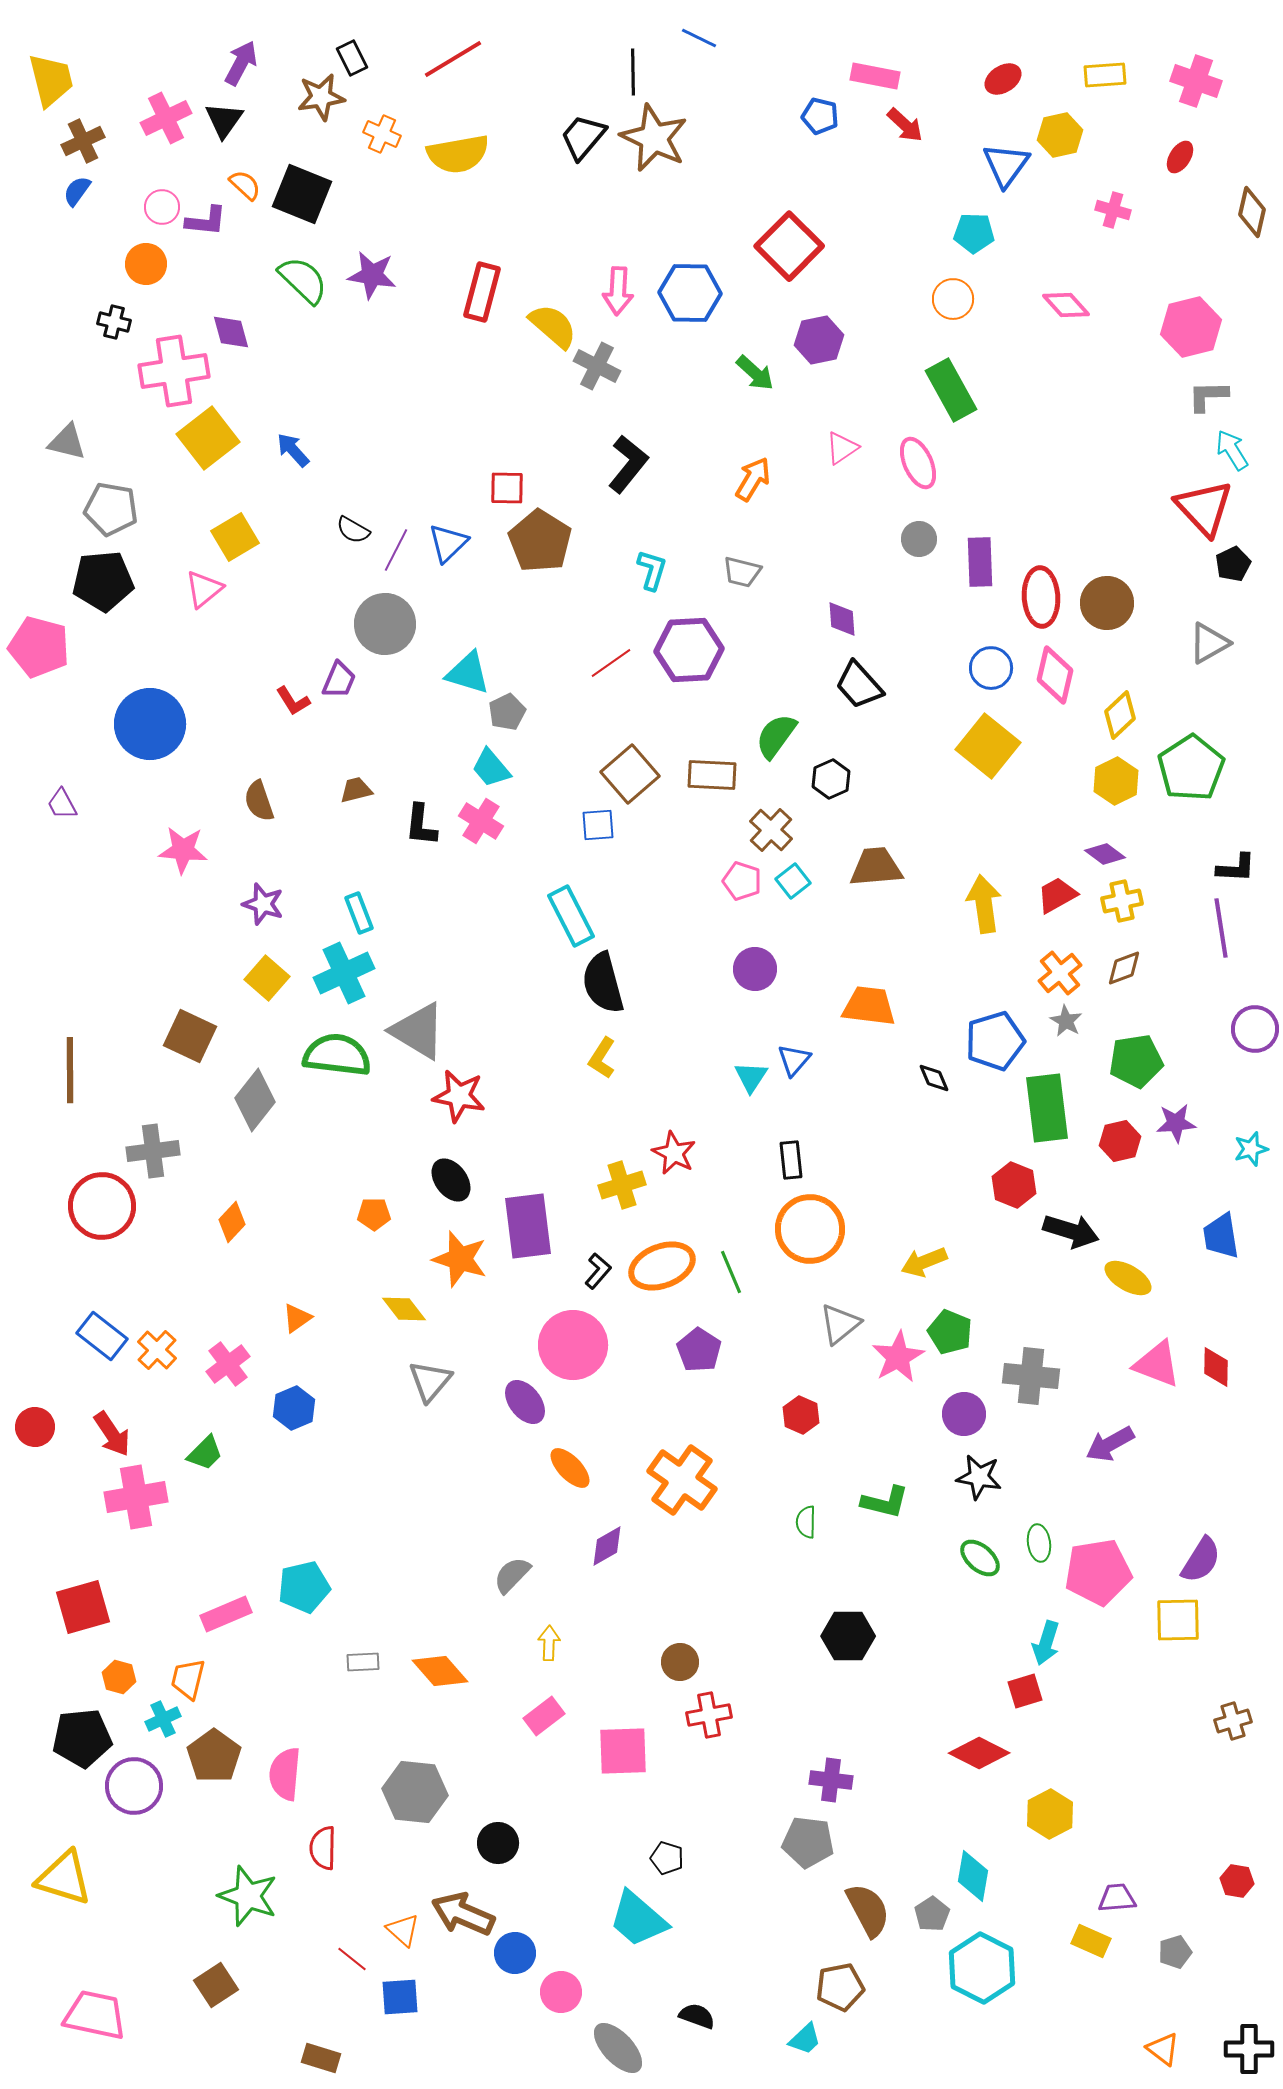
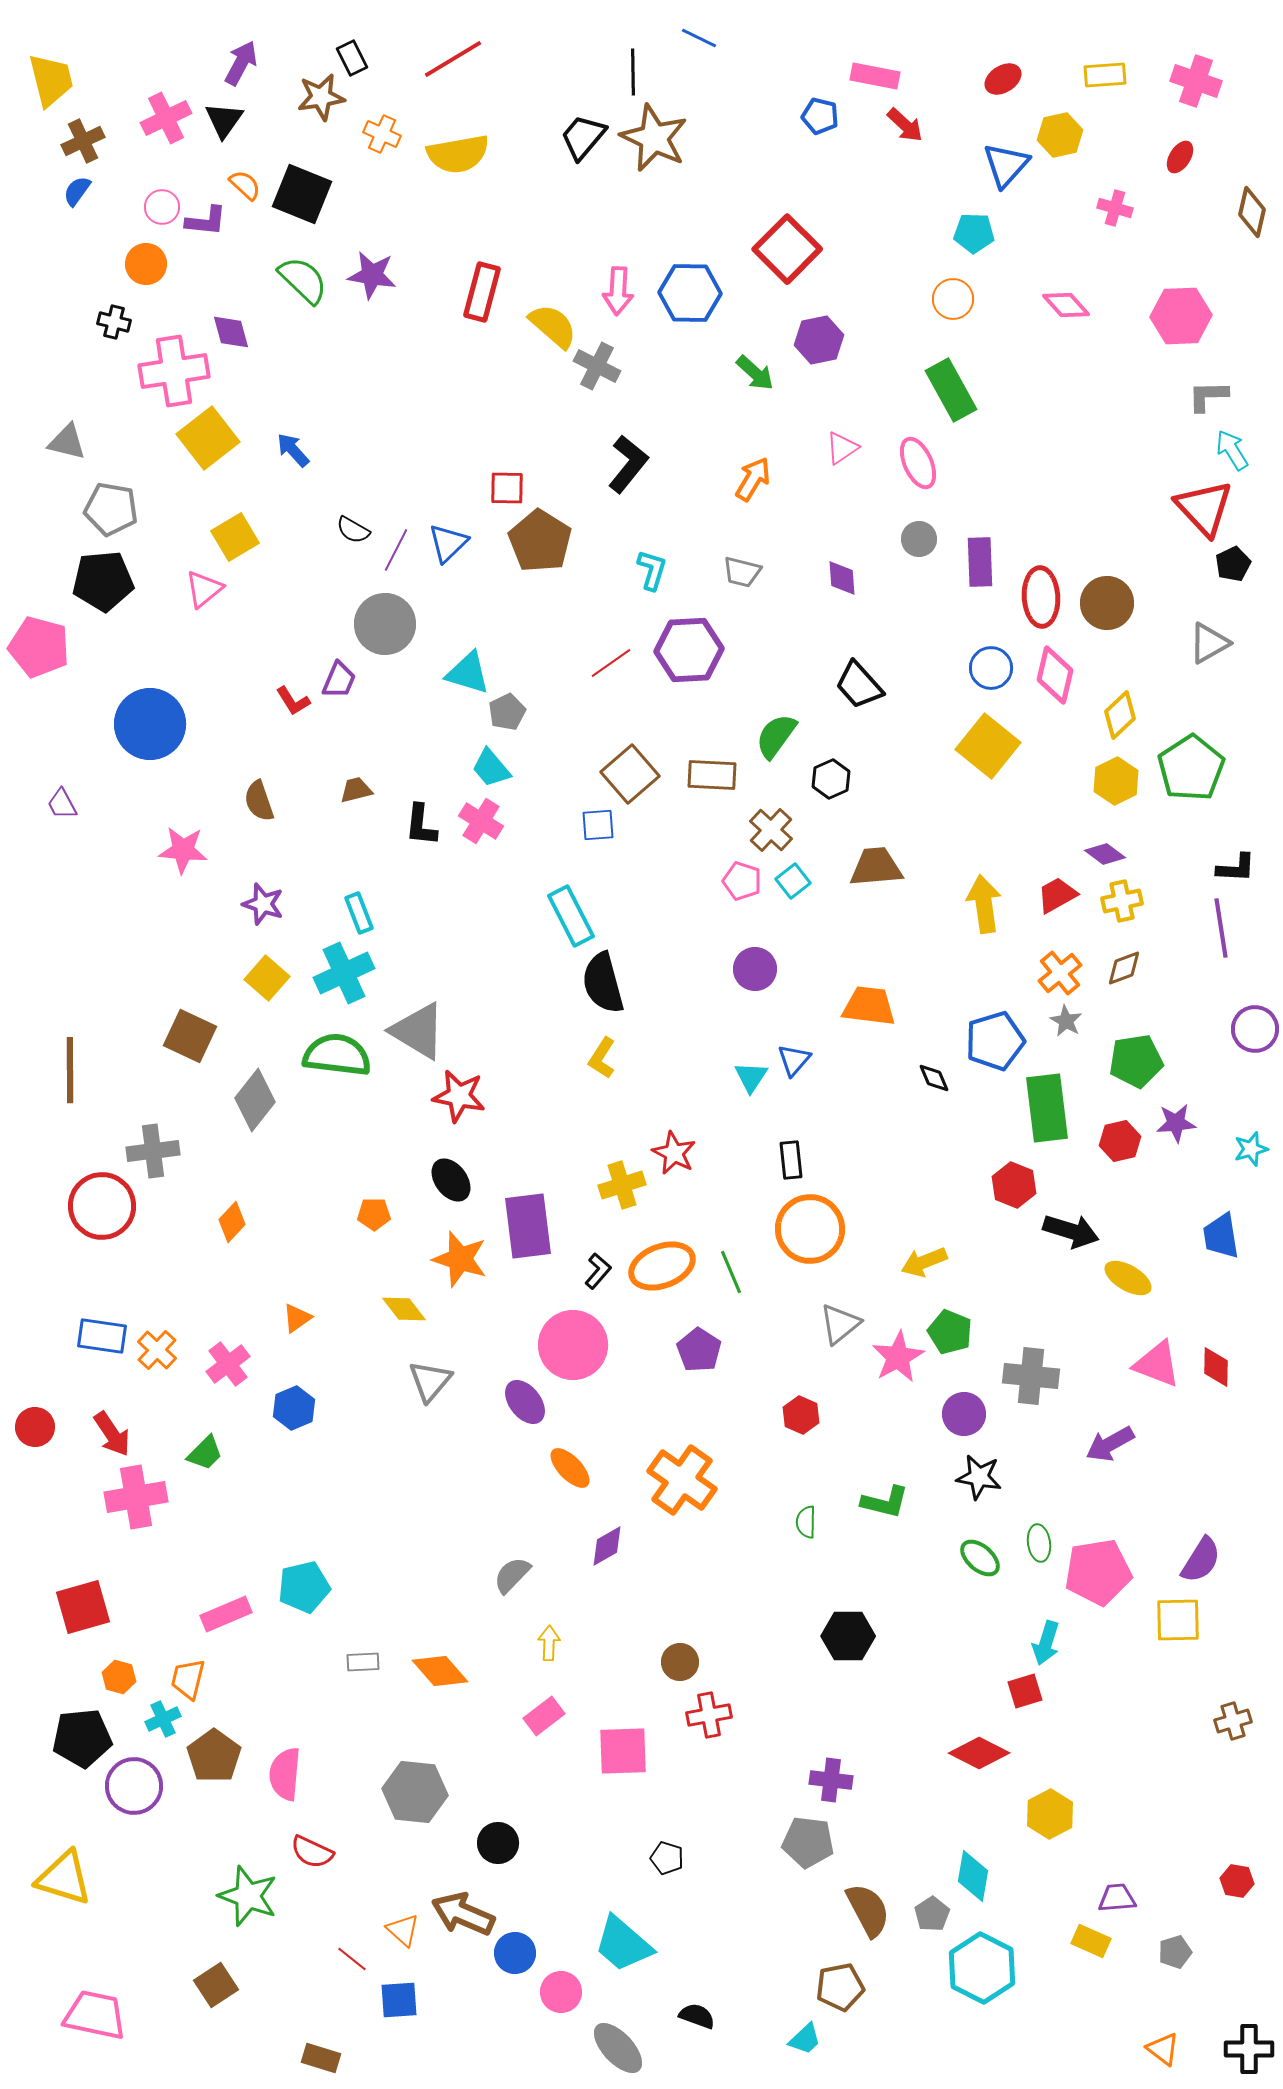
blue triangle at (1006, 165): rotated 6 degrees clockwise
pink cross at (1113, 210): moved 2 px right, 2 px up
red square at (789, 246): moved 2 px left, 3 px down
pink hexagon at (1191, 327): moved 10 px left, 11 px up; rotated 12 degrees clockwise
purple diamond at (842, 619): moved 41 px up
blue rectangle at (102, 1336): rotated 30 degrees counterclockwise
red semicircle at (323, 1848): moved 11 px left, 4 px down; rotated 66 degrees counterclockwise
cyan trapezoid at (638, 1919): moved 15 px left, 25 px down
blue square at (400, 1997): moved 1 px left, 3 px down
